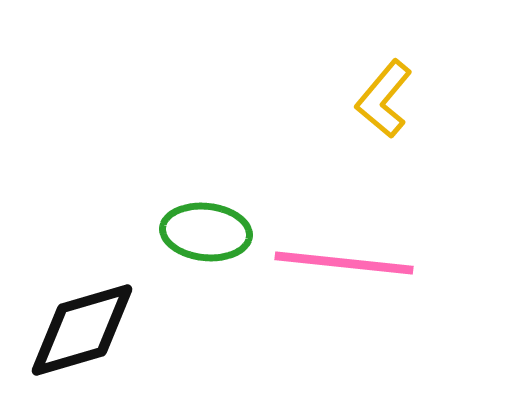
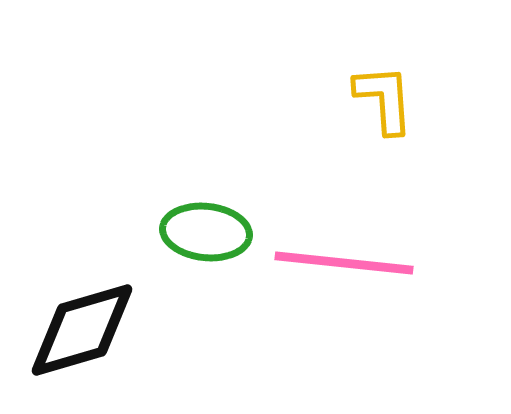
yellow L-shape: rotated 136 degrees clockwise
